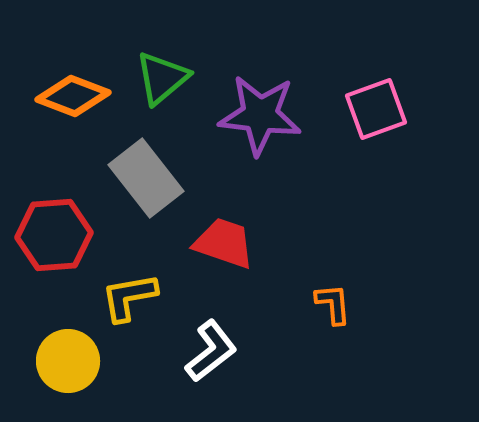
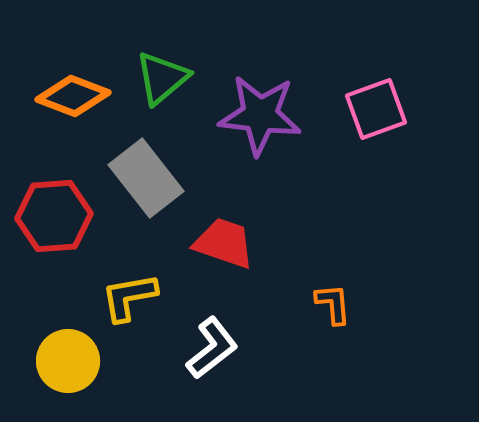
red hexagon: moved 19 px up
white L-shape: moved 1 px right, 3 px up
